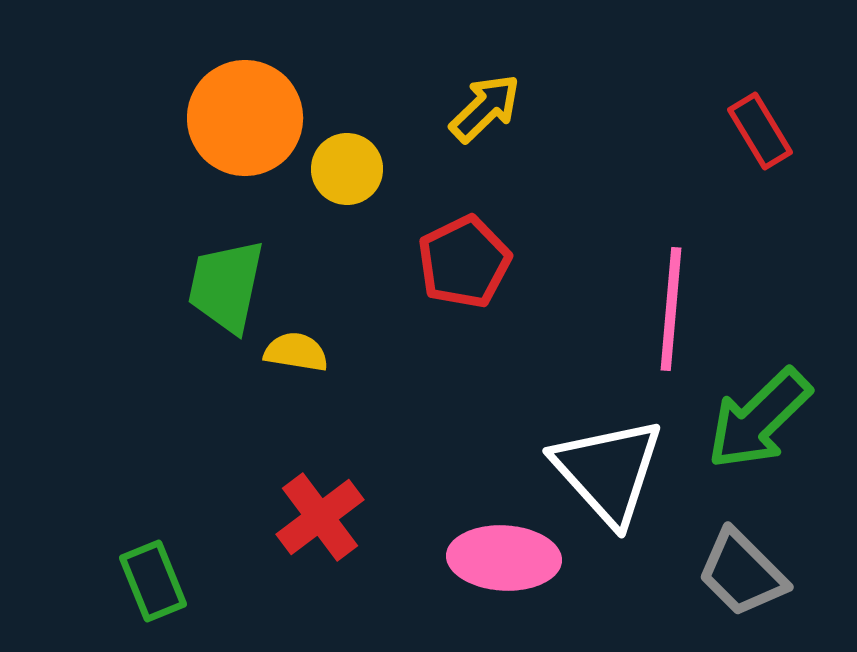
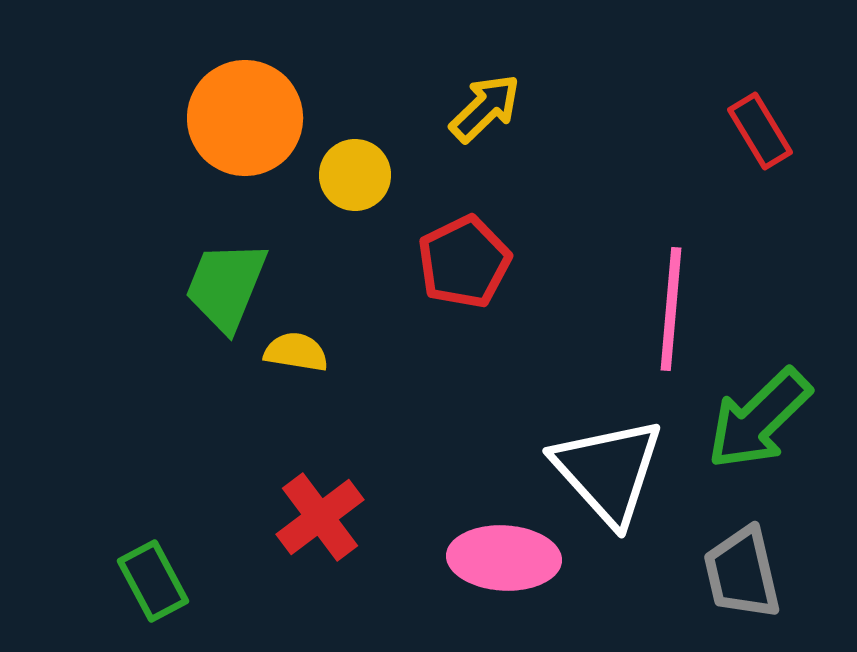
yellow circle: moved 8 px right, 6 px down
green trapezoid: rotated 10 degrees clockwise
gray trapezoid: rotated 32 degrees clockwise
green rectangle: rotated 6 degrees counterclockwise
